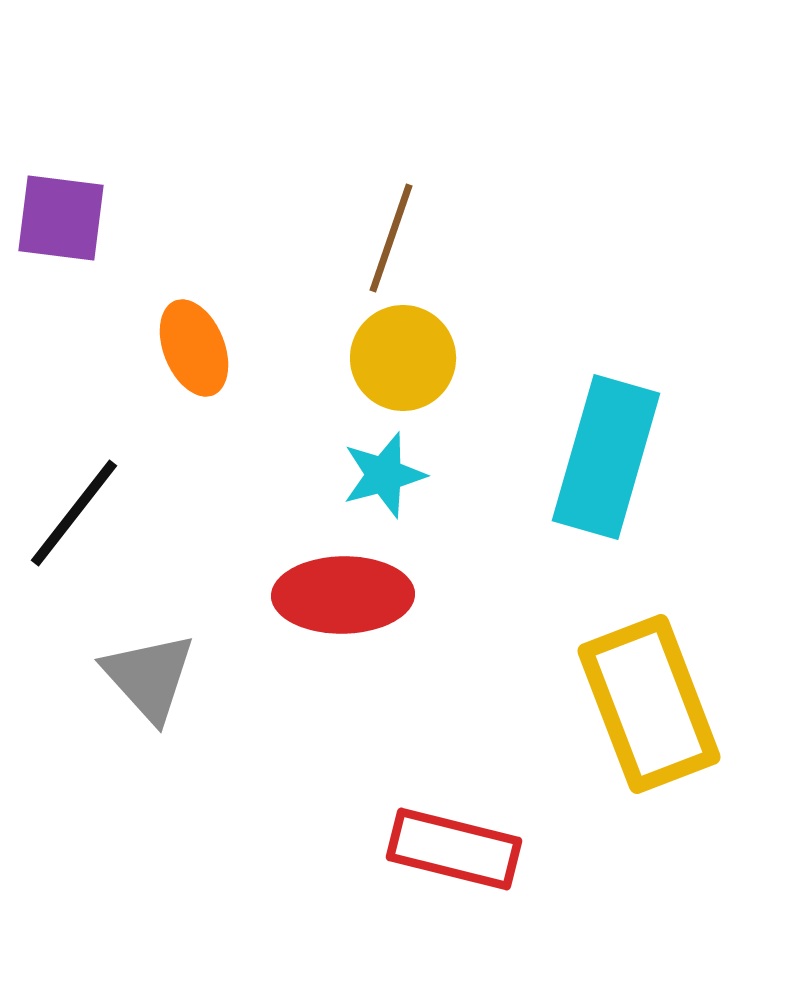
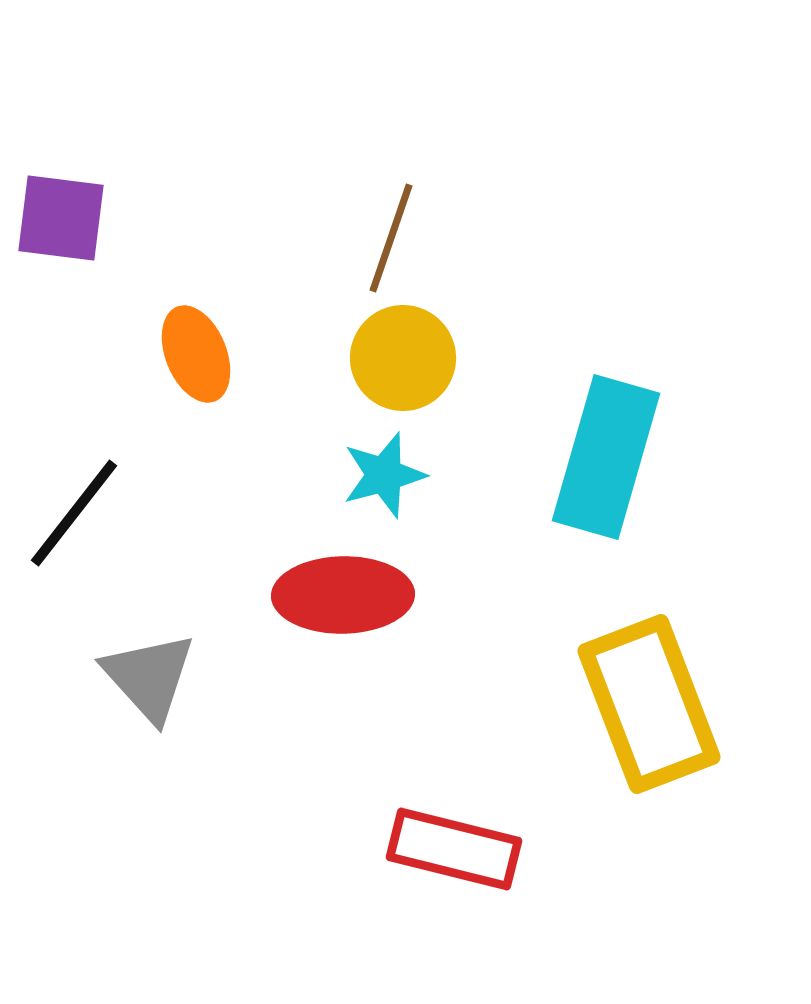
orange ellipse: moved 2 px right, 6 px down
